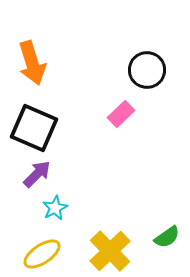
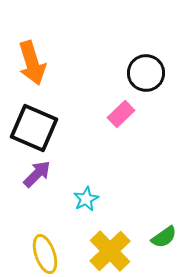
black circle: moved 1 px left, 3 px down
cyan star: moved 31 px right, 9 px up
green semicircle: moved 3 px left
yellow ellipse: moved 3 px right; rotated 75 degrees counterclockwise
